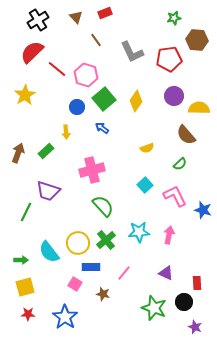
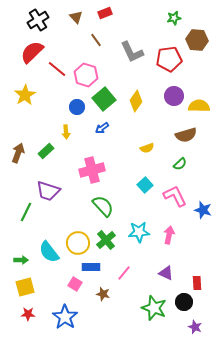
yellow semicircle at (199, 108): moved 2 px up
blue arrow at (102, 128): rotated 72 degrees counterclockwise
brown semicircle at (186, 135): rotated 65 degrees counterclockwise
